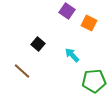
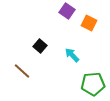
black square: moved 2 px right, 2 px down
green pentagon: moved 1 px left, 3 px down
